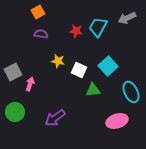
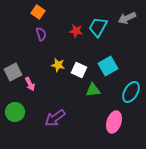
orange square: rotated 24 degrees counterclockwise
purple semicircle: rotated 64 degrees clockwise
yellow star: moved 4 px down
cyan square: rotated 12 degrees clockwise
pink arrow: rotated 136 degrees clockwise
cyan ellipse: rotated 55 degrees clockwise
pink ellipse: moved 3 px left, 1 px down; rotated 55 degrees counterclockwise
